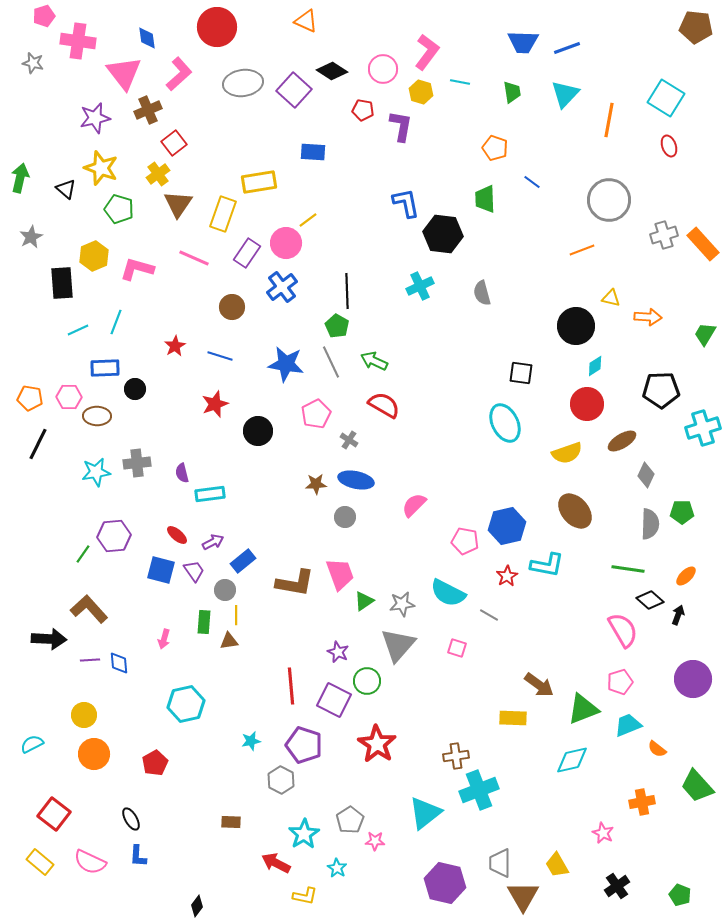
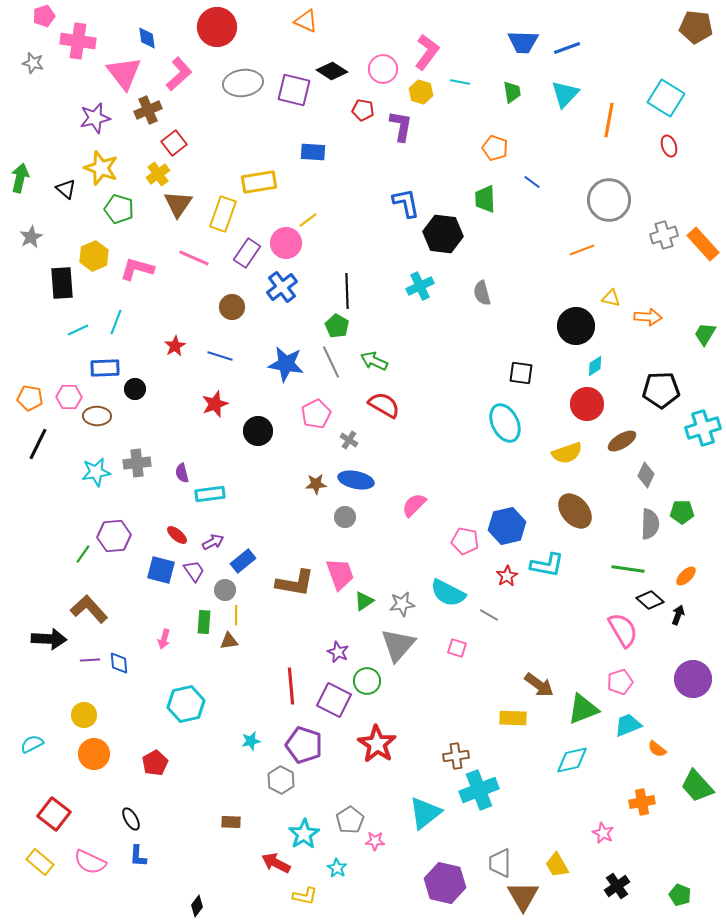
purple square at (294, 90): rotated 28 degrees counterclockwise
